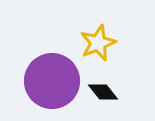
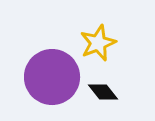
purple circle: moved 4 px up
